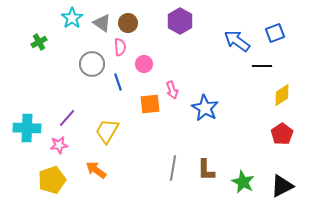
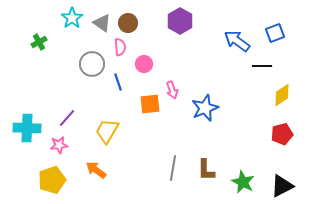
blue star: rotated 20 degrees clockwise
red pentagon: rotated 20 degrees clockwise
